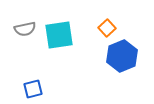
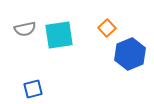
blue hexagon: moved 8 px right, 2 px up
